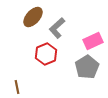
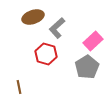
brown ellipse: rotated 30 degrees clockwise
pink rectangle: rotated 18 degrees counterclockwise
red hexagon: rotated 20 degrees counterclockwise
brown line: moved 2 px right
